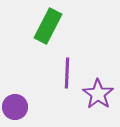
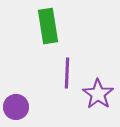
green rectangle: rotated 36 degrees counterclockwise
purple circle: moved 1 px right
